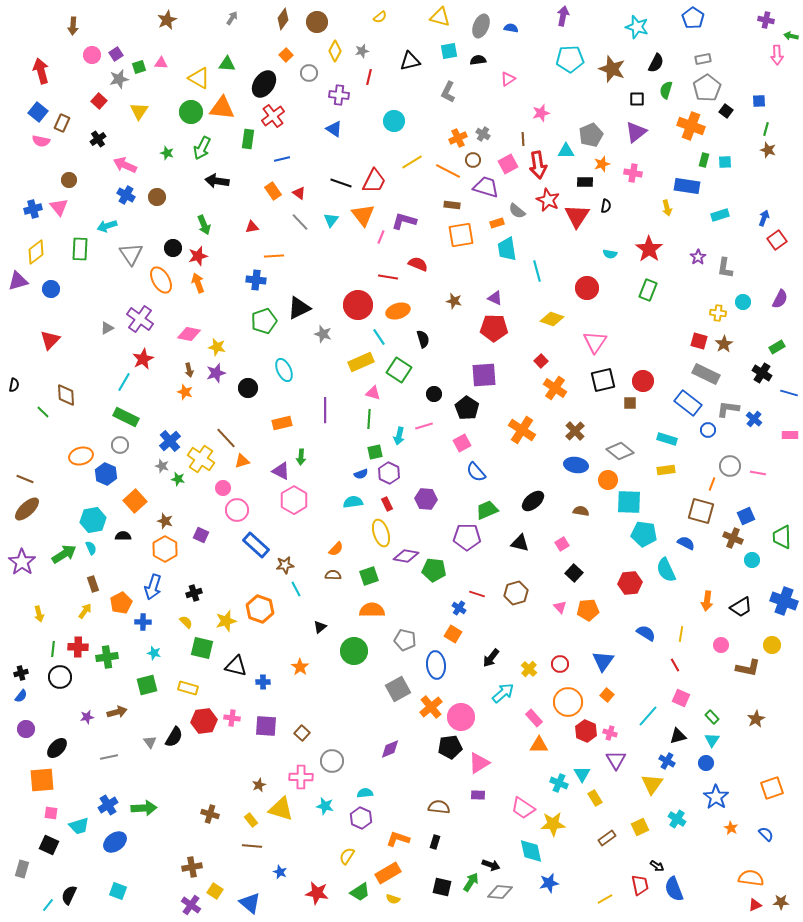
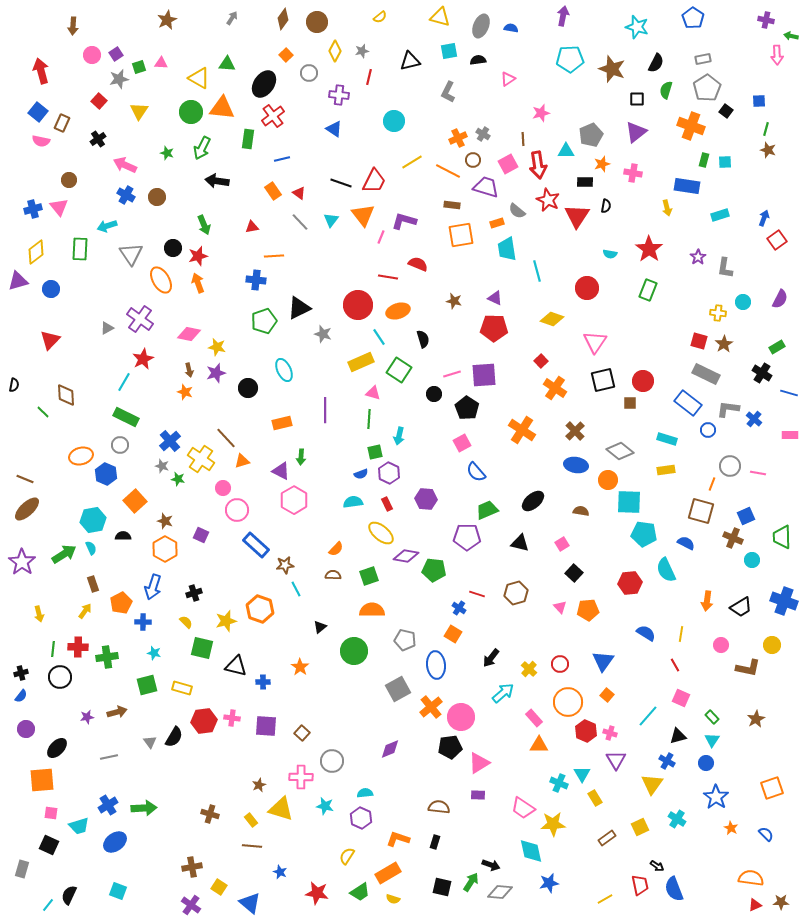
pink line at (424, 426): moved 28 px right, 52 px up
yellow ellipse at (381, 533): rotated 32 degrees counterclockwise
yellow rectangle at (188, 688): moved 6 px left
yellow square at (215, 891): moved 4 px right, 4 px up
